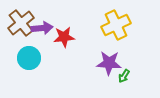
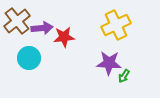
brown cross: moved 4 px left, 2 px up
